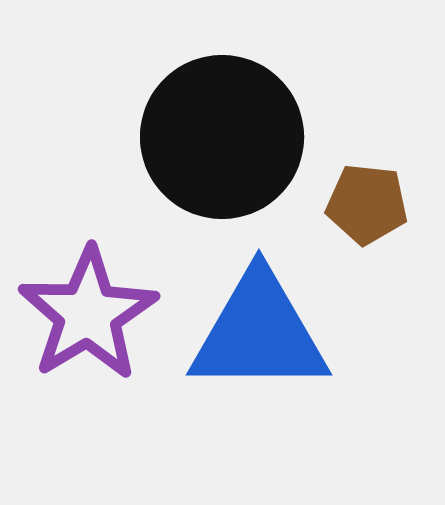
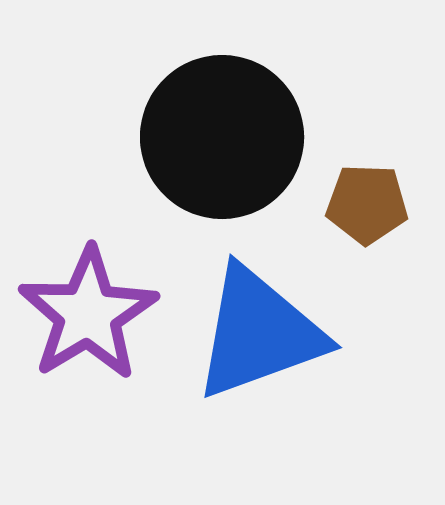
brown pentagon: rotated 4 degrees counterclockwise
blue triangle: rotated 20 degrees counterclockwise
